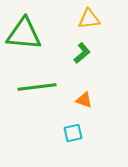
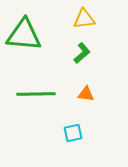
yellow triangle: moved 5 px left
green triangle: moved 1 px down
green line: moved 1 px left, 7 px down; rotated 6 degrees clockwise
orange triangle: moved 2 px right, 6 px up; rotated 12 degrees counterclockwise
